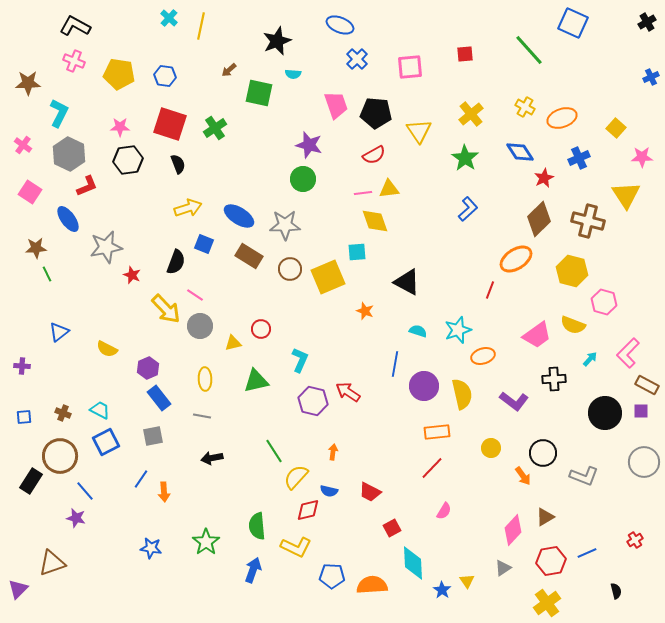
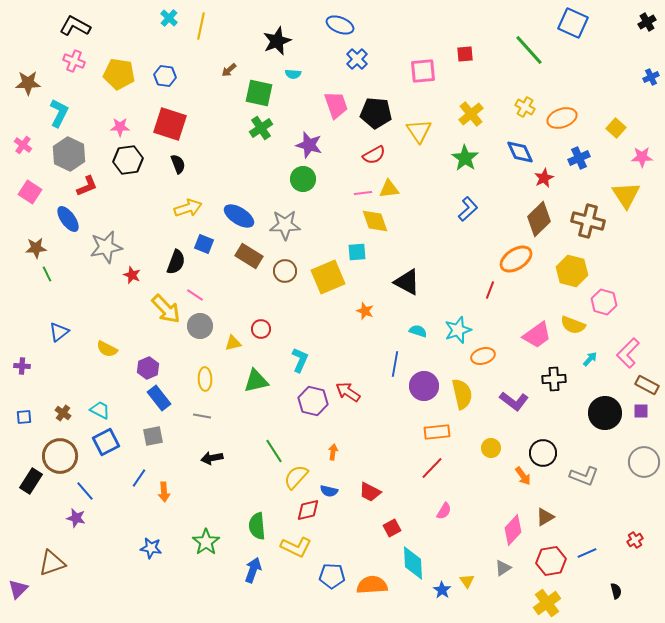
pink square at (410, 67): moved 13 px right, 4 px down
green cross at (215, 128): moved 46 px right
blue diamond at (520, 152): rotated 8 degrees clockwise
brown circle at (290, 269): moved 5 px left, 2 px down
brown cross at (63, 413): rotated 14 degrees clockwise
blue line at (141, 479): moved 2 px left, 1 px up
